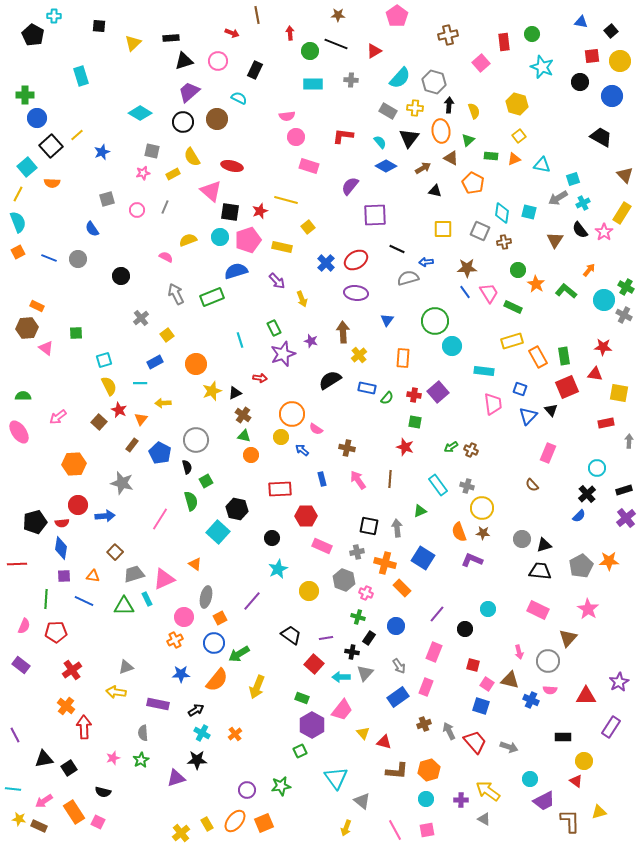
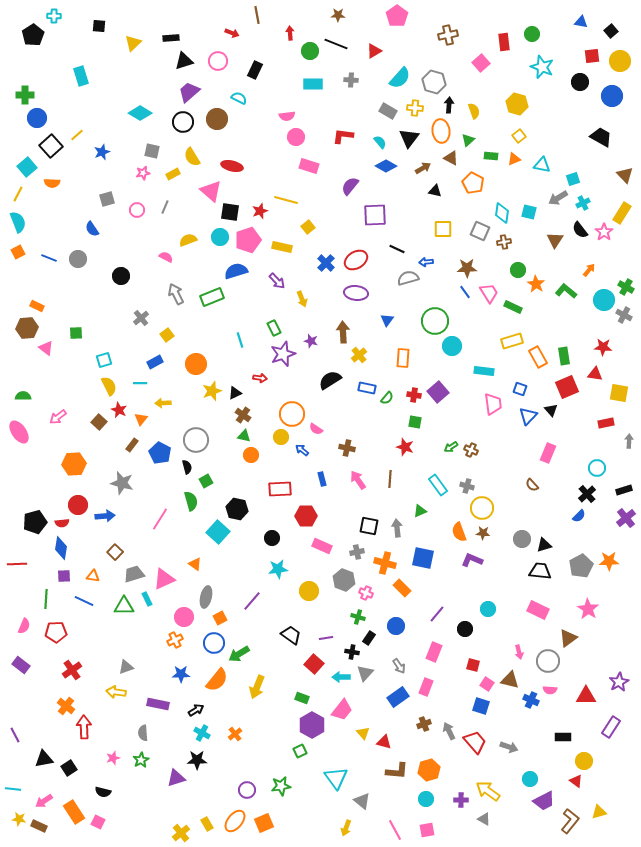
black pentagon at (33, 35): rotated 10 degrees clockwise
blue square at (423, 558): rotated 20 degrees counterclockwise
cyan star at (278, 569): rotated 18 degrees clockwise
brown triangle at (568, 638): rotated 12 degrees clockwise
brown L-shape at (570, 821): rotated 40 degrees clockwise
